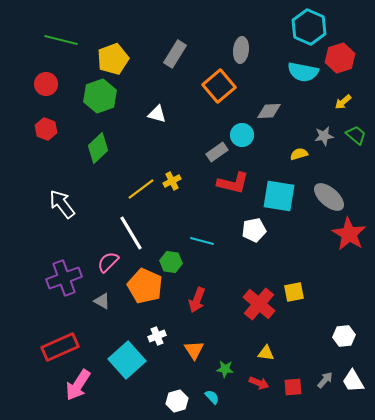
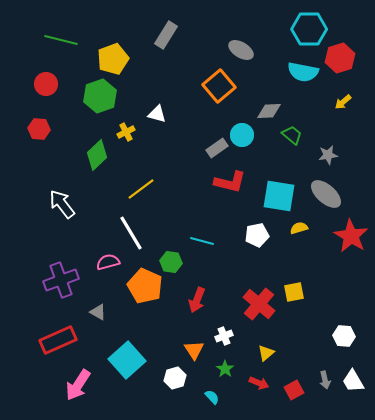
cyan hexagon at (309, 27): moved 2 px down; rotated 24 degrees counterclockwise
gray ellipse at (241, 50): rotated 65 degrees counterclockwise
gray rectangle at (175, 54): moved 9 px left, 19 px up
red hexagon at (46, 129): moved 7 px left; rotated 15 degrees counterclockwise
green trapezoid at (356, 135): moved 64 px left
gray star at (324, 136): moved 4 px right, 19 px down
green diamond at (98, 148): moved 1 px left, 7 px down
gray rectangle at (217, 152): moved 4 px up
yellow semicircle at (299, 154): moved 74 px down
yellow cross at (172, 181): moved 46 px left, 49 px up
red L-shape at (233, 183): moved 3 px left, 1 px up
gray ellipse at (329, 197): moved 3 px left, 3 px up
white pentagon at (254, 230): moved 3 px right, 5 px down
red star at (349, 234): moved 2 px right, 2 px down
pink semicircle at (108, 262): rotated 30 degrees clockwise
purple cross at (64, 278): moved 3 px left, 2 px down
gray triangle at (102, 301): moved 4 px left, 11 px down
white cross at (157, 336): moved 67 px right
white hexagon at (344, 336): rotated 10 degrees clockwise
red rectangle at (60, 347): moved 2 px left, 7 px up
yellow triangle at (266, 353): rotated 48 degrees counterclockwise
green star at (225, 369): rotated 30 degrees clockwise
gray arrow at (325, 380): rotated 126 degrees clockwise
red square at (293, 387): moved 1 px right, 3 px down; rotated 24 degrees counterclockwise
white hexagon at (177, 401): moved 2 px left, 23 px up
